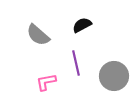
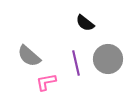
black semicircle: moved 3 px right, 2 px up; rotated 114 degrees counterclockwise
gray semicircle: moved 9 px left, 21 px down
gray circle: moved 6 px left, 17 px up
